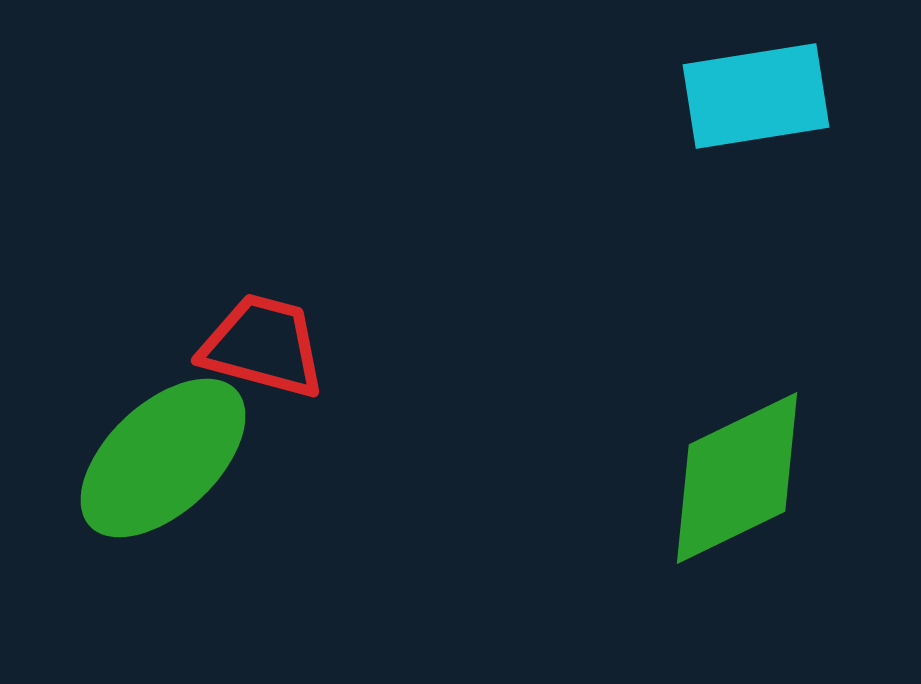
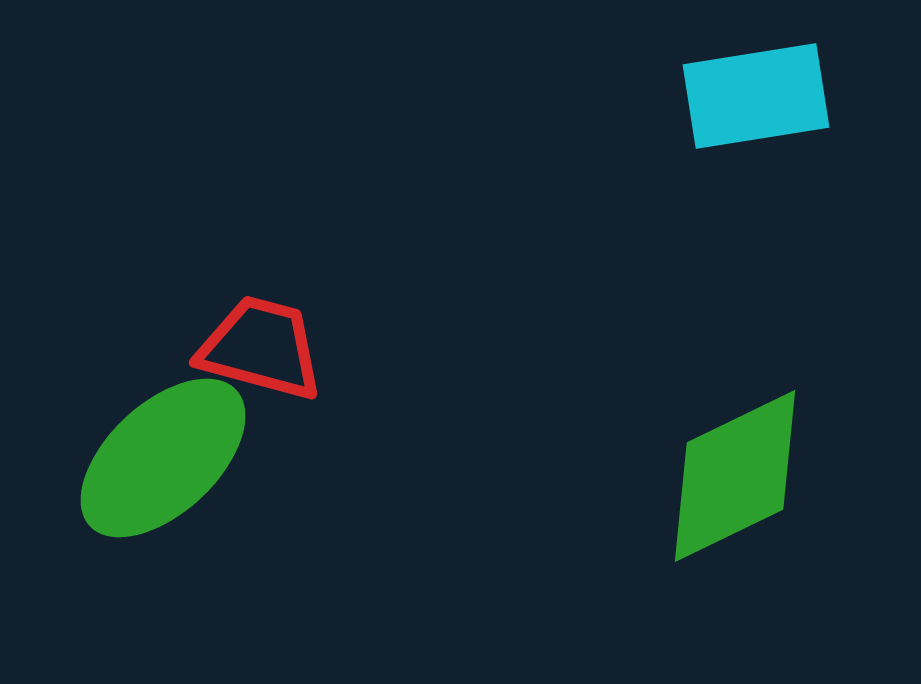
red trapezoid: moved 2 px left, 2 px down
green diamond: moved 2 px left, 2 px up
